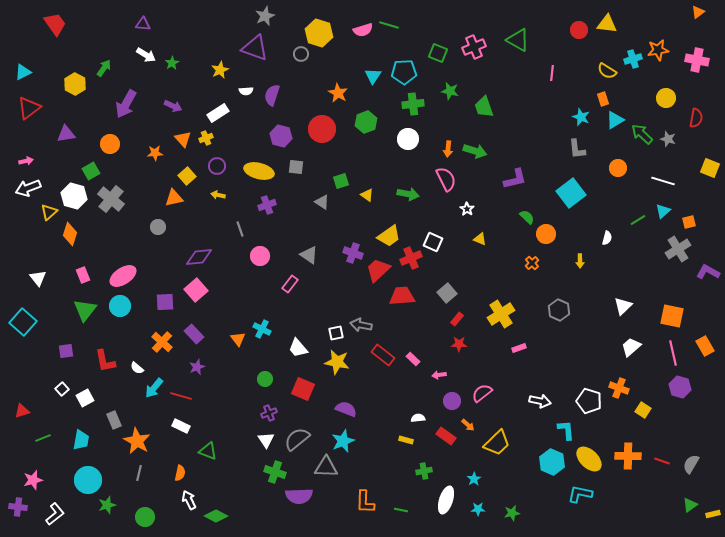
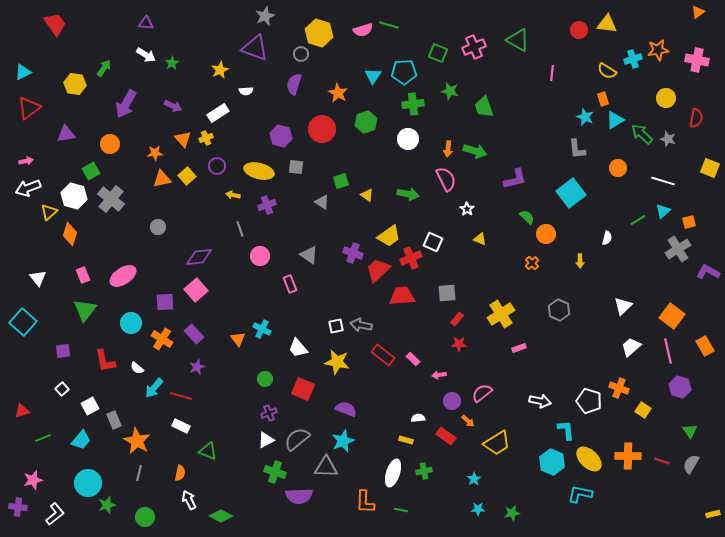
purple triangle at (143, 24): moved 3 px right, 1 px up
yellow hexagon at (75, 84): rotated 20 degrees counterclockwise
purple semicircle at (272, 95): moved 22 px right, 11 px up
cyan star at (581, 117): moved 4 px right
yellow arrow at (218, 195): moved 15 px right
orange triangle at (174, 198): moved 12 px left, 19 px up
pink rectangle at (290, 284): rotated 60 degrees counterclockwise
gray square at (447, 293): rotated 36 degrees clockwise
cyan circle at (120, 306): moved 11 px right, 17 px down
orange square at (672, 316): rotated 25 degrees clockwise
white square at (336, 333): moved 7 px up
orange cross at (162, 342): moved 3 px up; rotated 10 degrees counterclockwise
purple square at (66, 351): moved 3 px left
pink line at (673, 353): moved 5 px left, 2 px up
white square at (85, 398): moved 5 px right, 8 px down
orange arrow at (468, 425): moved 4 px up
cyan trapezoid at (81, 440): rotated 30 degrees clockwise
white triangle at (266, 440): rotated 36 degrees clockwise
yellow trapezoid at (497, 443): rotated 12 degrees clockwise
cyan circle at (88, 480): moved 3 px down
white ellipse at (446, 500): moved 53 px left, 27 px up
green triangle at (690, 505): moved 74 px up; rotated 28 degrees counterclockwise
green diamond at (216, 516): moved 5 px right
